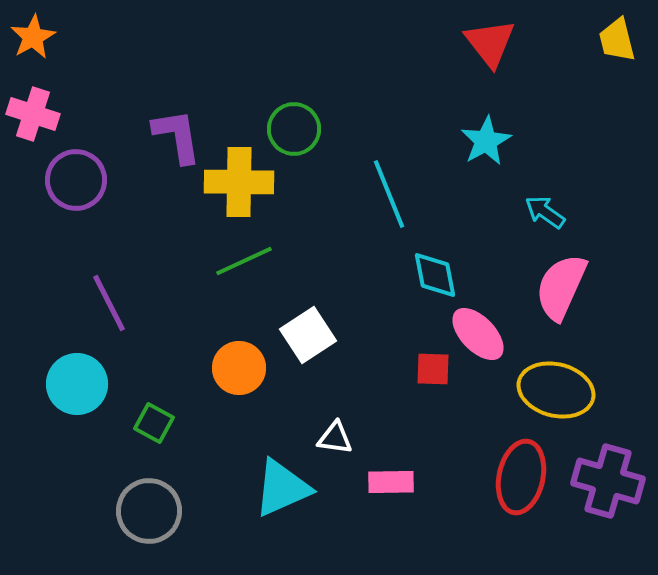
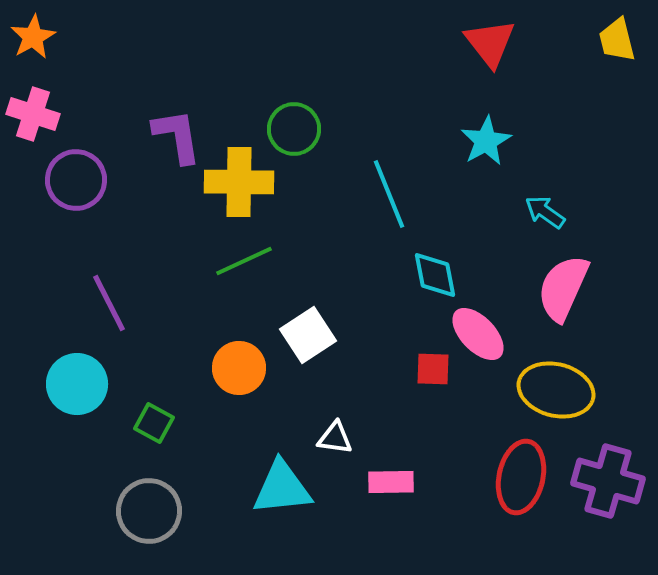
pink semicircle: moved 2 px right, 1 px down
cyan triangle: rotated 18 degrees clockwise
